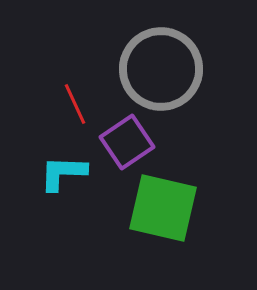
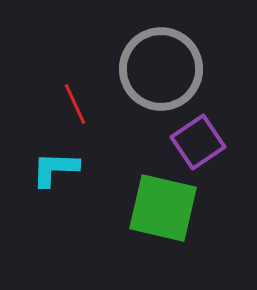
purple square: moved 71 px right
cyan L-shape: moved 8 px left, 4 px up
